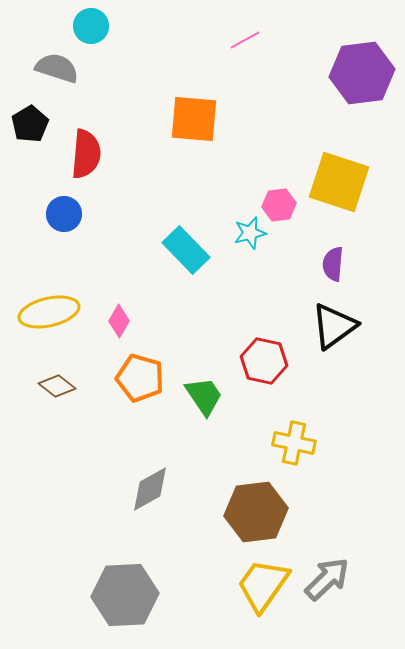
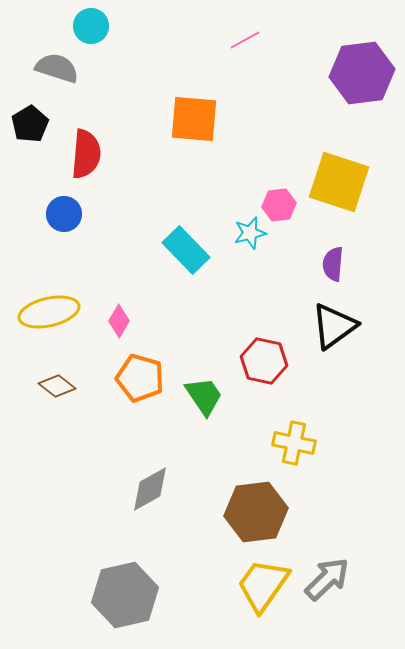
gray hexagon: rotated 10 degrees counterclockwise
